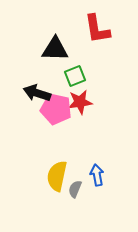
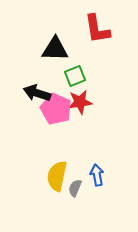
pink pentagon: rotated 12 degrees clockwise
gray semicircle: moved 1 px up
